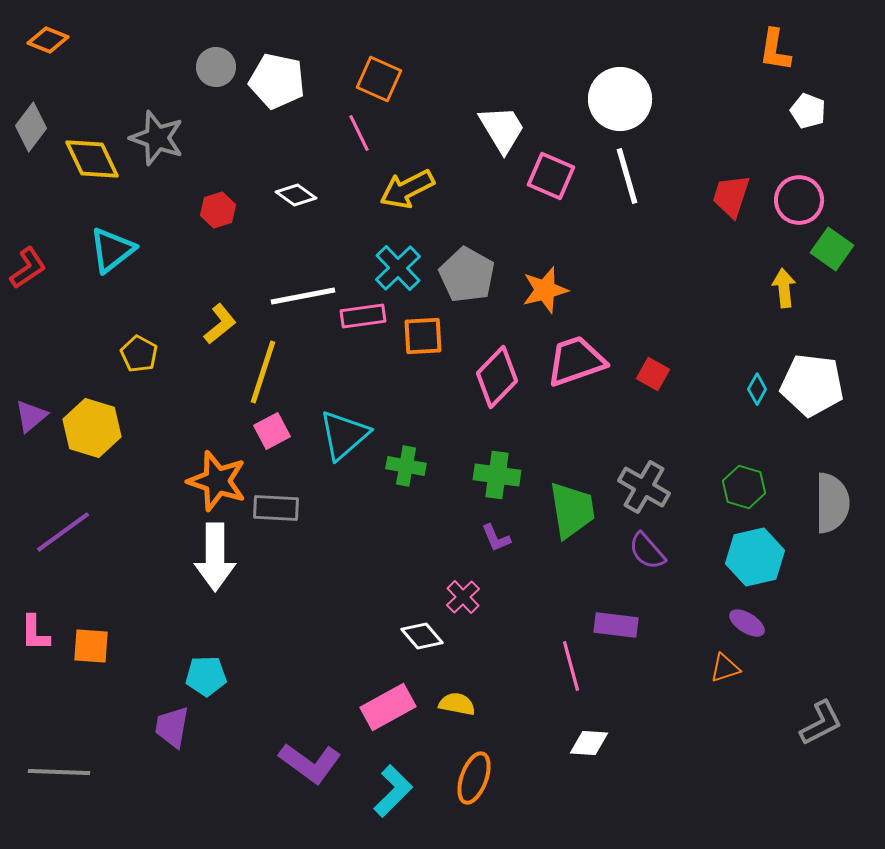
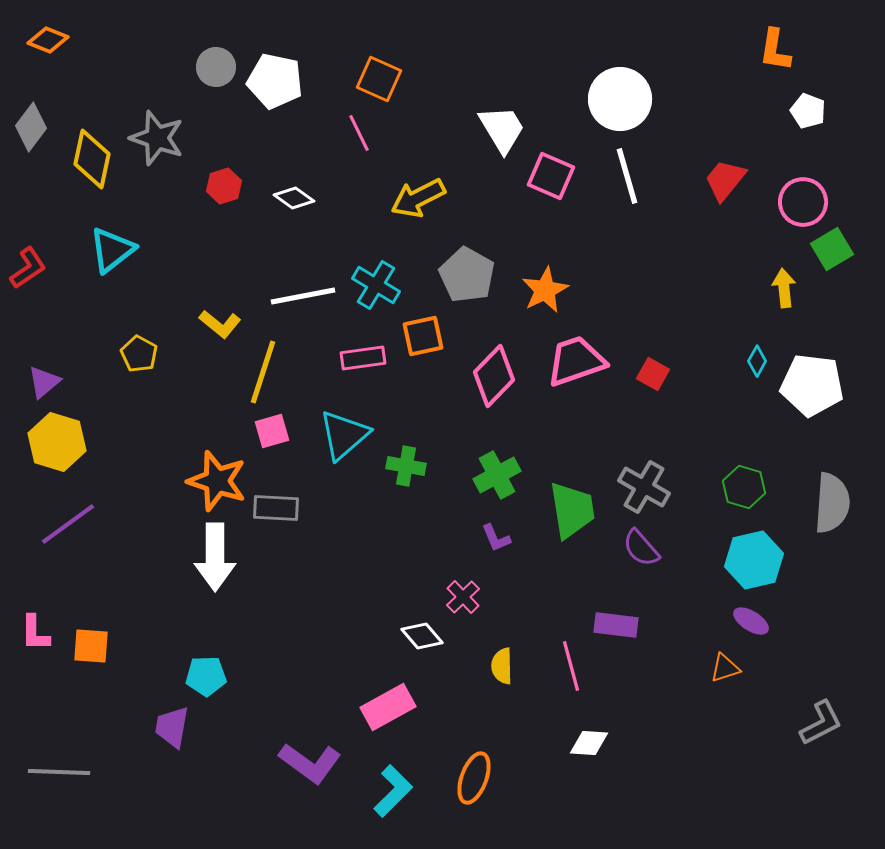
white pentagon at (277, 81): moved 2 px left
yellow diamond at (92, 159): rotated 38 degrees clockwise
yellow arrow at (407, 189): moved 11 px right, 9 px down
white diamond at (296, 195): moved 2 px left, 3 px down
red trapezoid at (731, 196): moved 6 px left, 16 px up; rotated 21 degrees clockwise
pink circle at (799, 200): moved 4 px right, 2 px down
red hexagon at (218, 210): moved 6 px right, 24 px up
green square at (832, 249): rotated 24 degrees clockwise
cyan cross at (398, 268): moved 22 px left, 17 px down; rotated 15 degrees counterclockwise
orange star at (545, 290): rotated 12 degrees counterclockwise
pink rectangle at (363, 316): moved 42 px down
yellow L-shape at (220, 324): rotated 78 degrees clockwise
orange square at (423, 336): rotated 9 degrees counterclockwise
pink diamond at (497, 377): moved 3 px left, 1 px up
cyan diamond at (757, 389): moved 28 px up
purple triangle at (31, 416): moved 13 px right, 34 px up
yellow hexagon at (92, 428): moved 35 px left, 14 px down
pink square at (272, 431): rotated 12 degrees clockwise
green cross at (497, 475): rotated 36 degrees counterclockwise
gray semicircle at (832, 503): rotated 4 degrees clockwise
purple line at (63, 532): moved 5 px right, 8 px up
purple semicircle at (647, 551): moved 6 px left, 3 px up
cyan hexagon at (755, 557): moved 1 px left, 3 px down
purple ellipse at (747, 623): moved 4 px right, 2 px up
yellow semicircle at (457, 704): moved 45 px right, 38 px up; rotated 102 degrees counterclockwise
